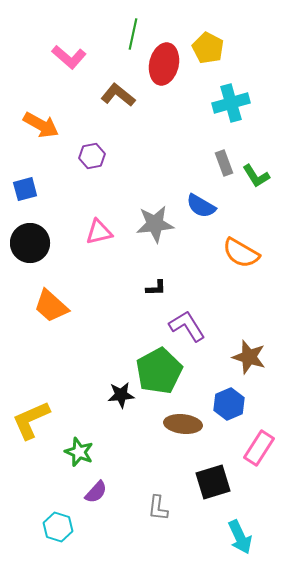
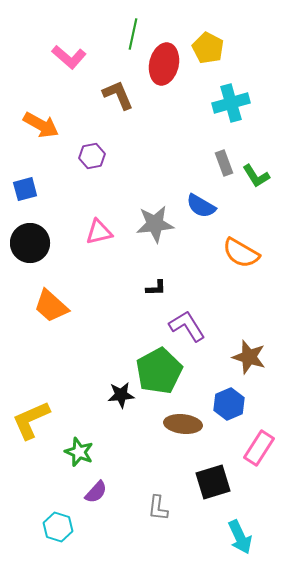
brown L-shape: rotated 28 degrees clockwise
